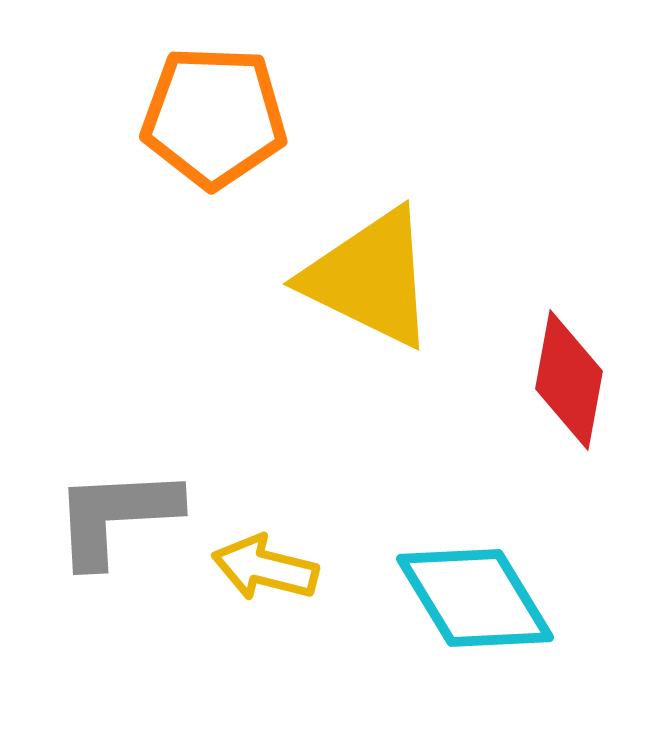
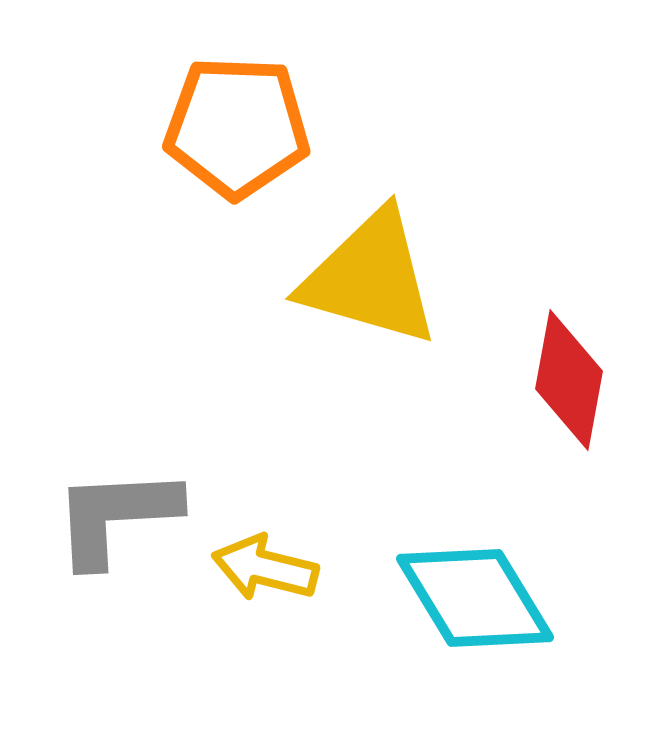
orange pentagon: moved 23 px right, 10 px down
yellow triangle: rotated 10 degrees counterclockwise
